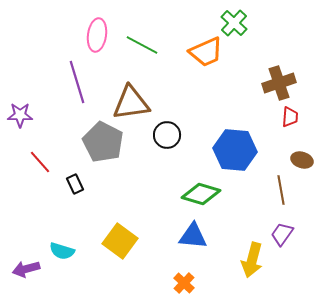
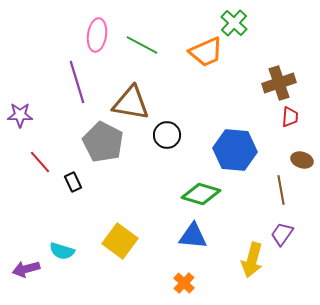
brown triangle: rotated 18 degrees clockwise
black rectangle: moved 2 px left, 2 px up
